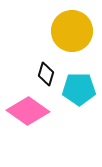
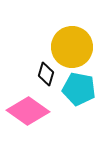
yellow circle: moved 16 px down
cyan pentagon: rotated 12 degrees clockwise
